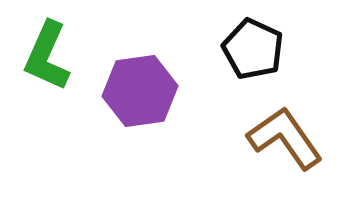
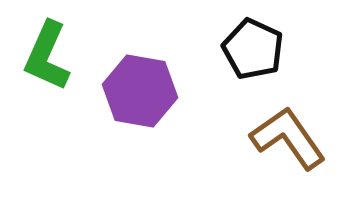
purple hexagon: rotated 18 degrees clockwise
brown L-shape: moved 3 px right
